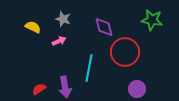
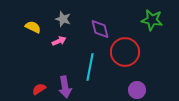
purple diamond: moved 4 px left, 2 px down
cyan line: moved 1 px right, 1 px up
purple circle: moved 1 px down
